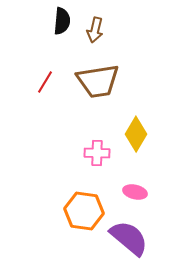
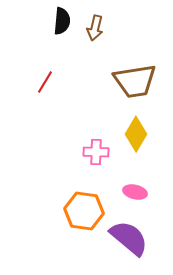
brown arrow: moved 2 px up
brown trapezoid: moved 37 px right
pink cross: moved 1 px left, 1 px up
